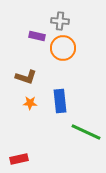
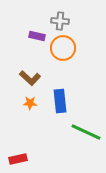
brown L-shape: moved 4 px right, 1 px down; rotated 25 degrees clockwise
red rectangle: moved 1 px left
